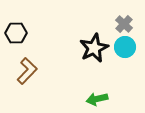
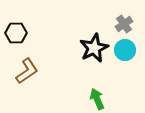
gray cross: rotated 12 degrees clockwise
cyan circle: moved 3 px down
brown L-shape: rotated 12 degrees clockwise
green arrow: rotated 80 degrees clockwise
